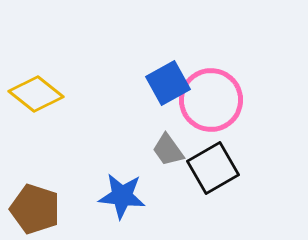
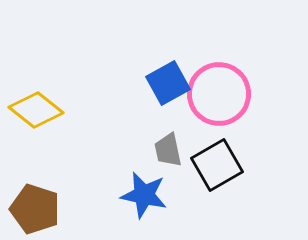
yellow diamond: moved 16 px down
pink circle: moved 8 px right, 6 px up
gray trapezoid: rotated 24 degrees clockwise
black square: moved 4 px right, 3 px up
blue star: moved 22 px right, 1 px up; rotated 6 degrees clockwise
